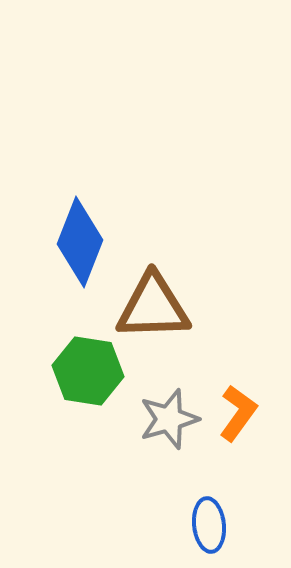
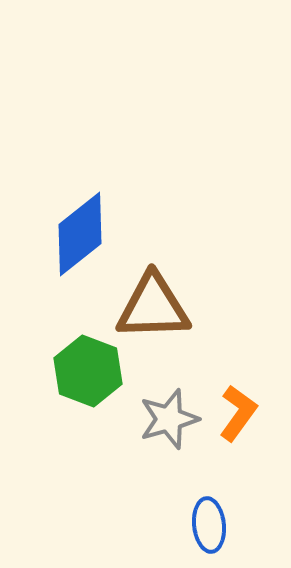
blue diamond: moved 8 px up; rotated 30 degrees clockwise
green hexagon: rotated 12 degrees clockwise
